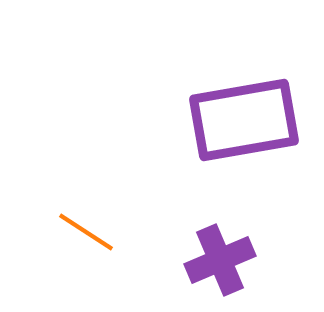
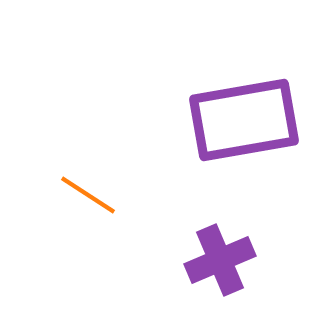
orange line: moved 2 px right, 37 px up
